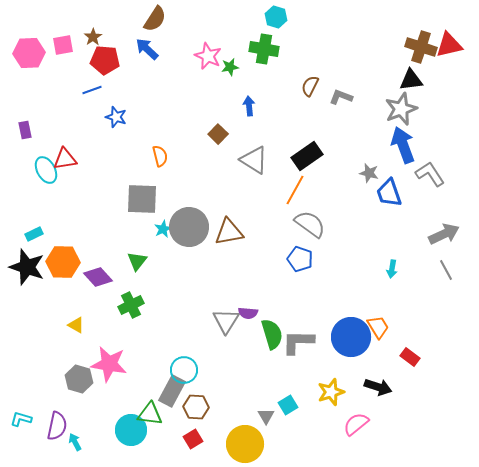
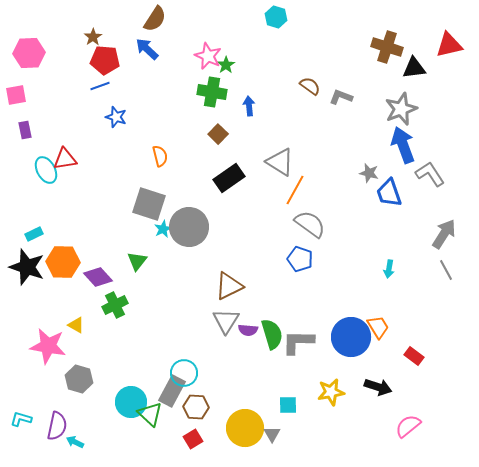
pink square at (63, 45): moved 47 px left, 50 px down
brown cross at (421, 47): moved 34 px left
green cross at (264, 49): moved 52 px left, 43 px down
green star at (230, 67): moved 4 px left, 2 px up; rotated 24 degrees counterclockwise
black triangle at (411, 80): moved 3 px right, 12 px up
brown semicircle at (310, 86): rotated 100 degrees clockwise
blue line at (92, 90): moved 8 px right, 4 px up
black rectangle at (307, 156): moved 78 px left, 22 px down
gray triangle at (254, 160): moved 26 px right, 2 px down
gray square at (142, 199): moved 7 px right, 5 px down; rotated 16 degrees clockwise
brown triangle at (229, 232): moved 54 px down; rotated 16 degrees counterclockwise
gray arrow at (444, 234): rotated 32 degrees counterclockwise
cyan arrow at (392, 269): moved 3 px left
green cross at (131, 305): moved 16 px left
purple semicircle at (248, 313): moved 17 px down
red rectangle at (410, 357): moved 4 px right, 1 px up
pink star at (109, 364): moved 61 px left, 18 px up
cyan circle at (184, 370): moved 3 px down
yellow star at (331, 392): rotated 8 degrees clockwise
cyan square at (288, 405): rotated 30 degrees clockwise
green triangle at (150, 414): rotated 36 degrees clockwise
gray triangle at (266, 416): moved 6 px right, 18 px down
pink semicircle at (356, 424): moved 52 px right, 2 px down
cyan circle at (131, 430): moved 28 px up
cyan arrow at (75, 442): rotated 36 degrees counterclockwise
yellow circle at (245, 444): moved 16 px up
